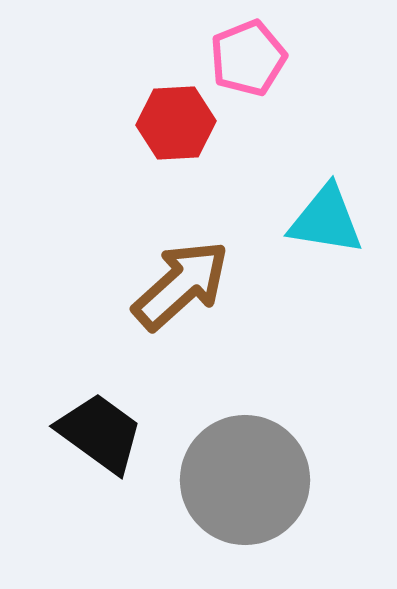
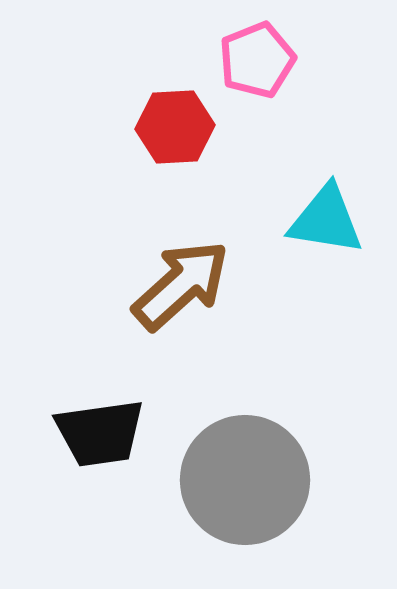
pink pentagon: moved 9 px right, 2 px down
red hexagon: moved 1 px left, 4 px down
black trapezoid: rotated 136 degrees clockwise
